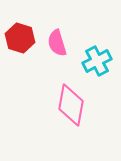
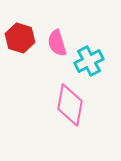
cyan cross: moved 8 px left
pink diamond: moved 1 px left
